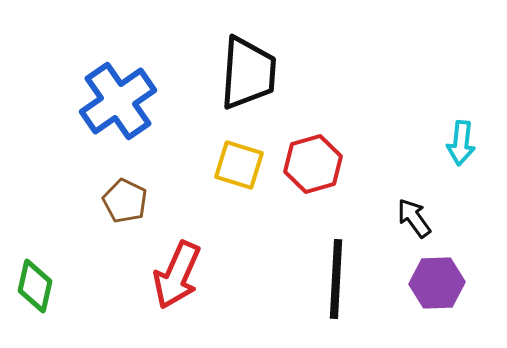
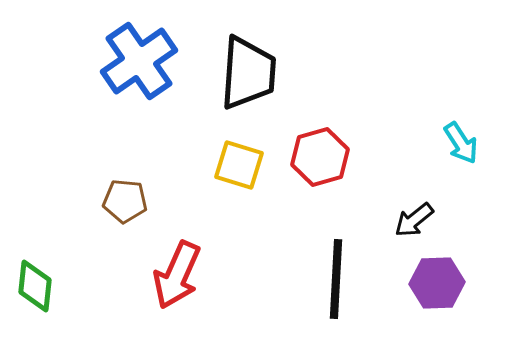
blue cross: moved 21 px right, 40 px up
cyan arrow: rotated 39 degrees counterclockwise
red hexagon: moved 7 px right, 7 px up
brown pentagon: rotated 21 degrees counterclockwise
black arrow: moved 2 px down; rotated 93 degrees counterclockwise
green diamond: rotated 6 degrees counterclockwise
